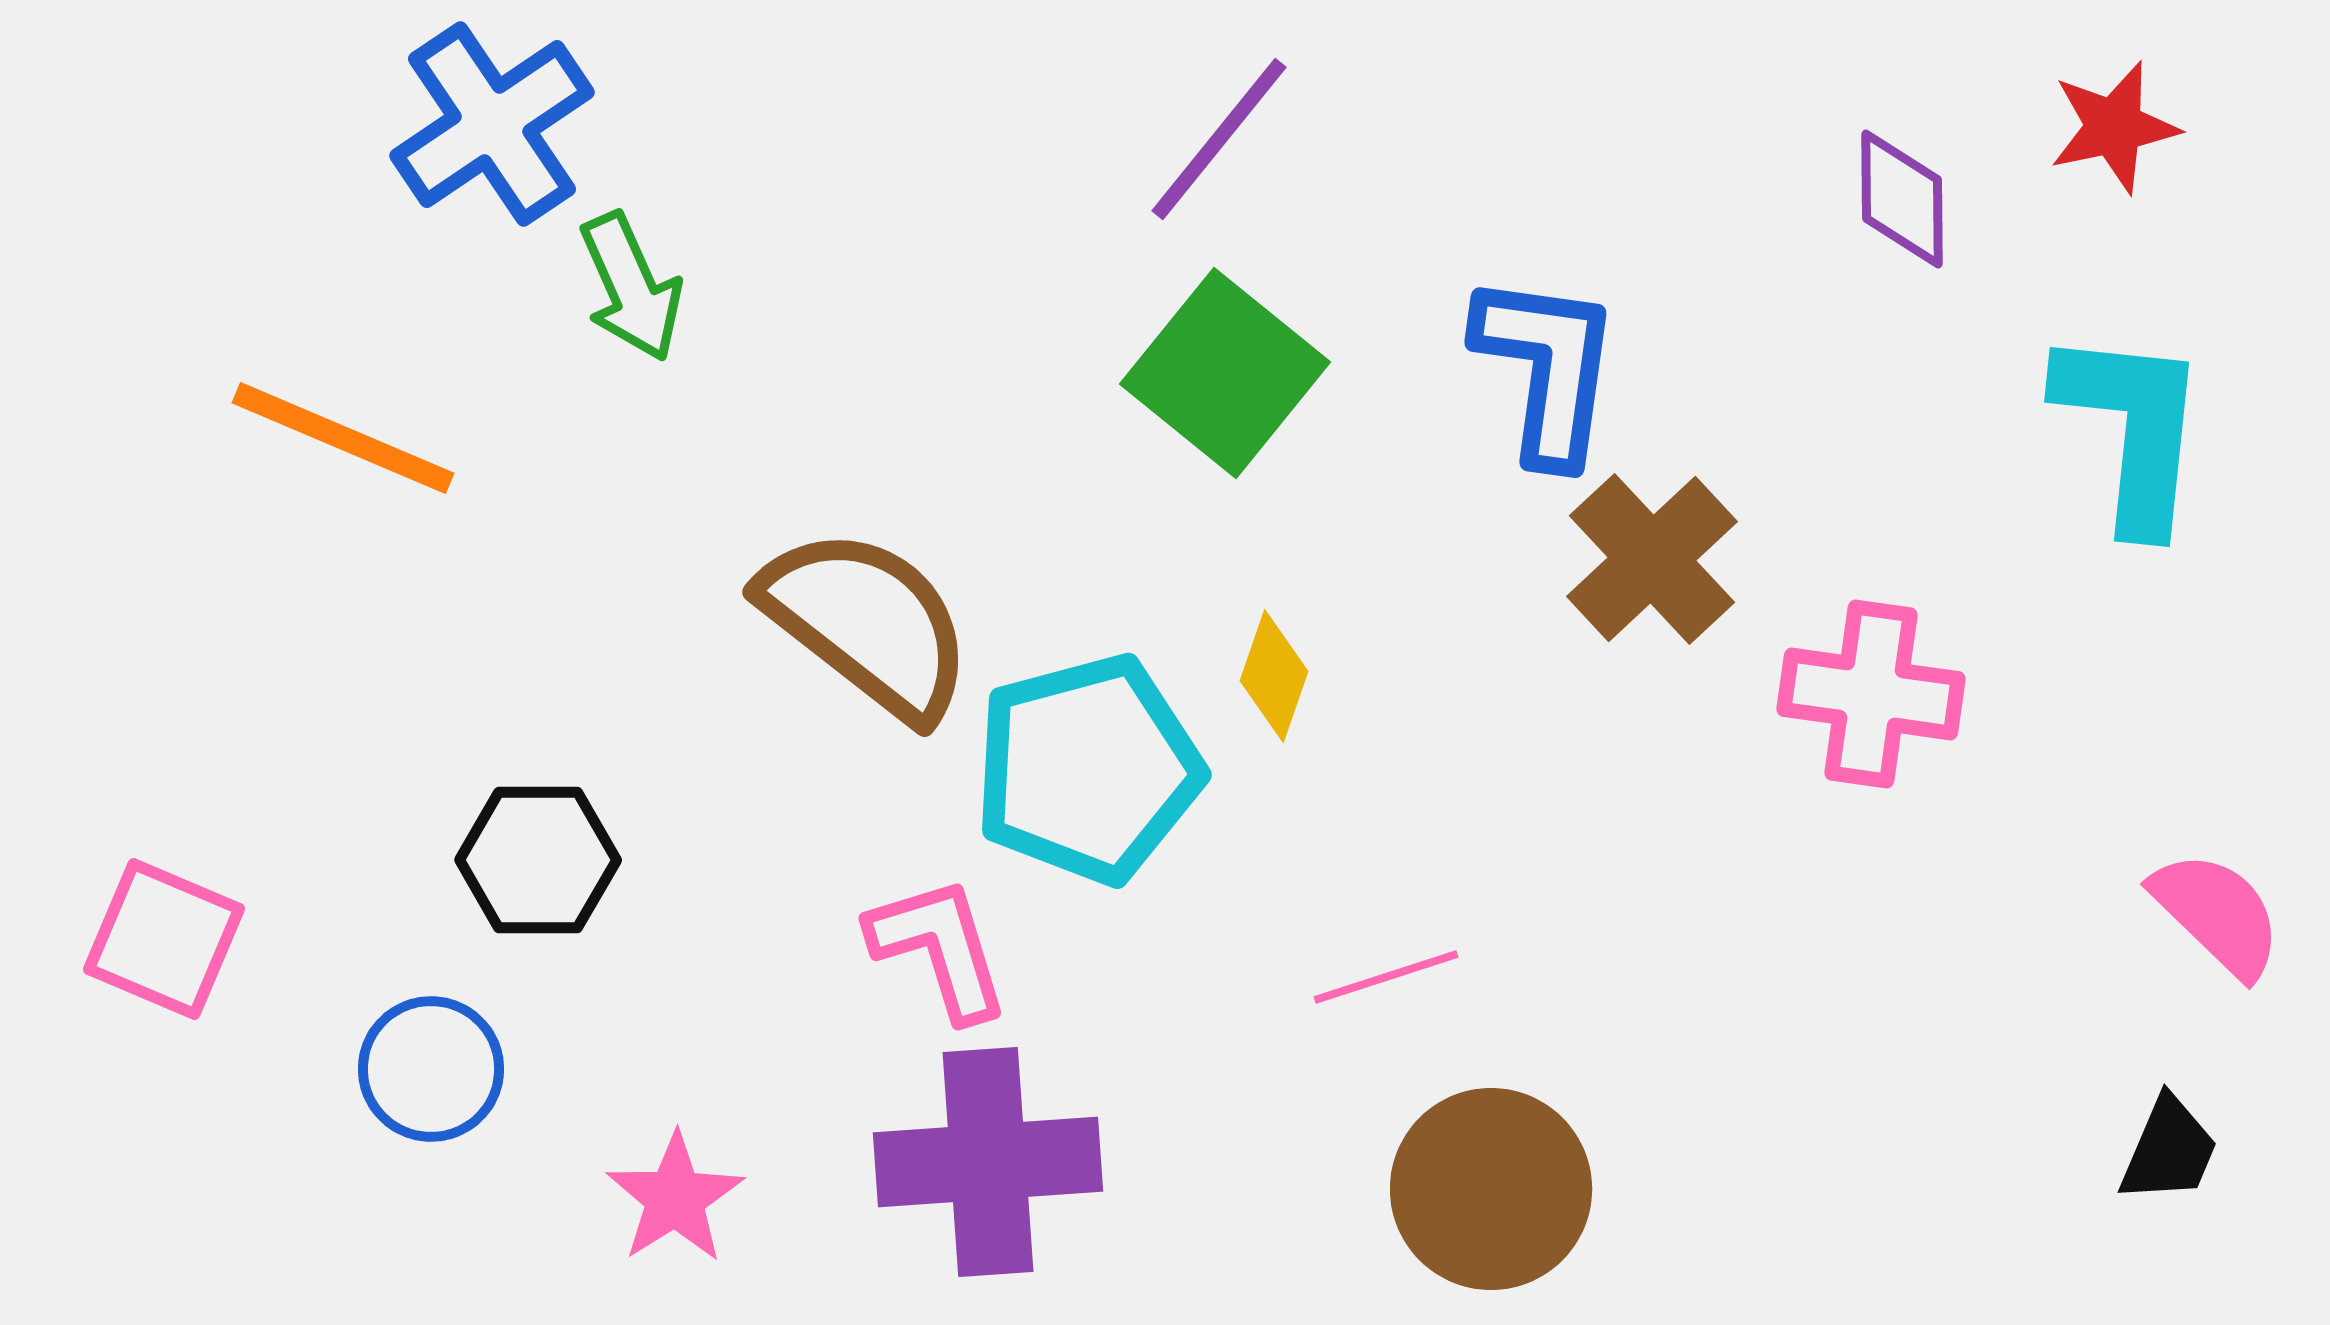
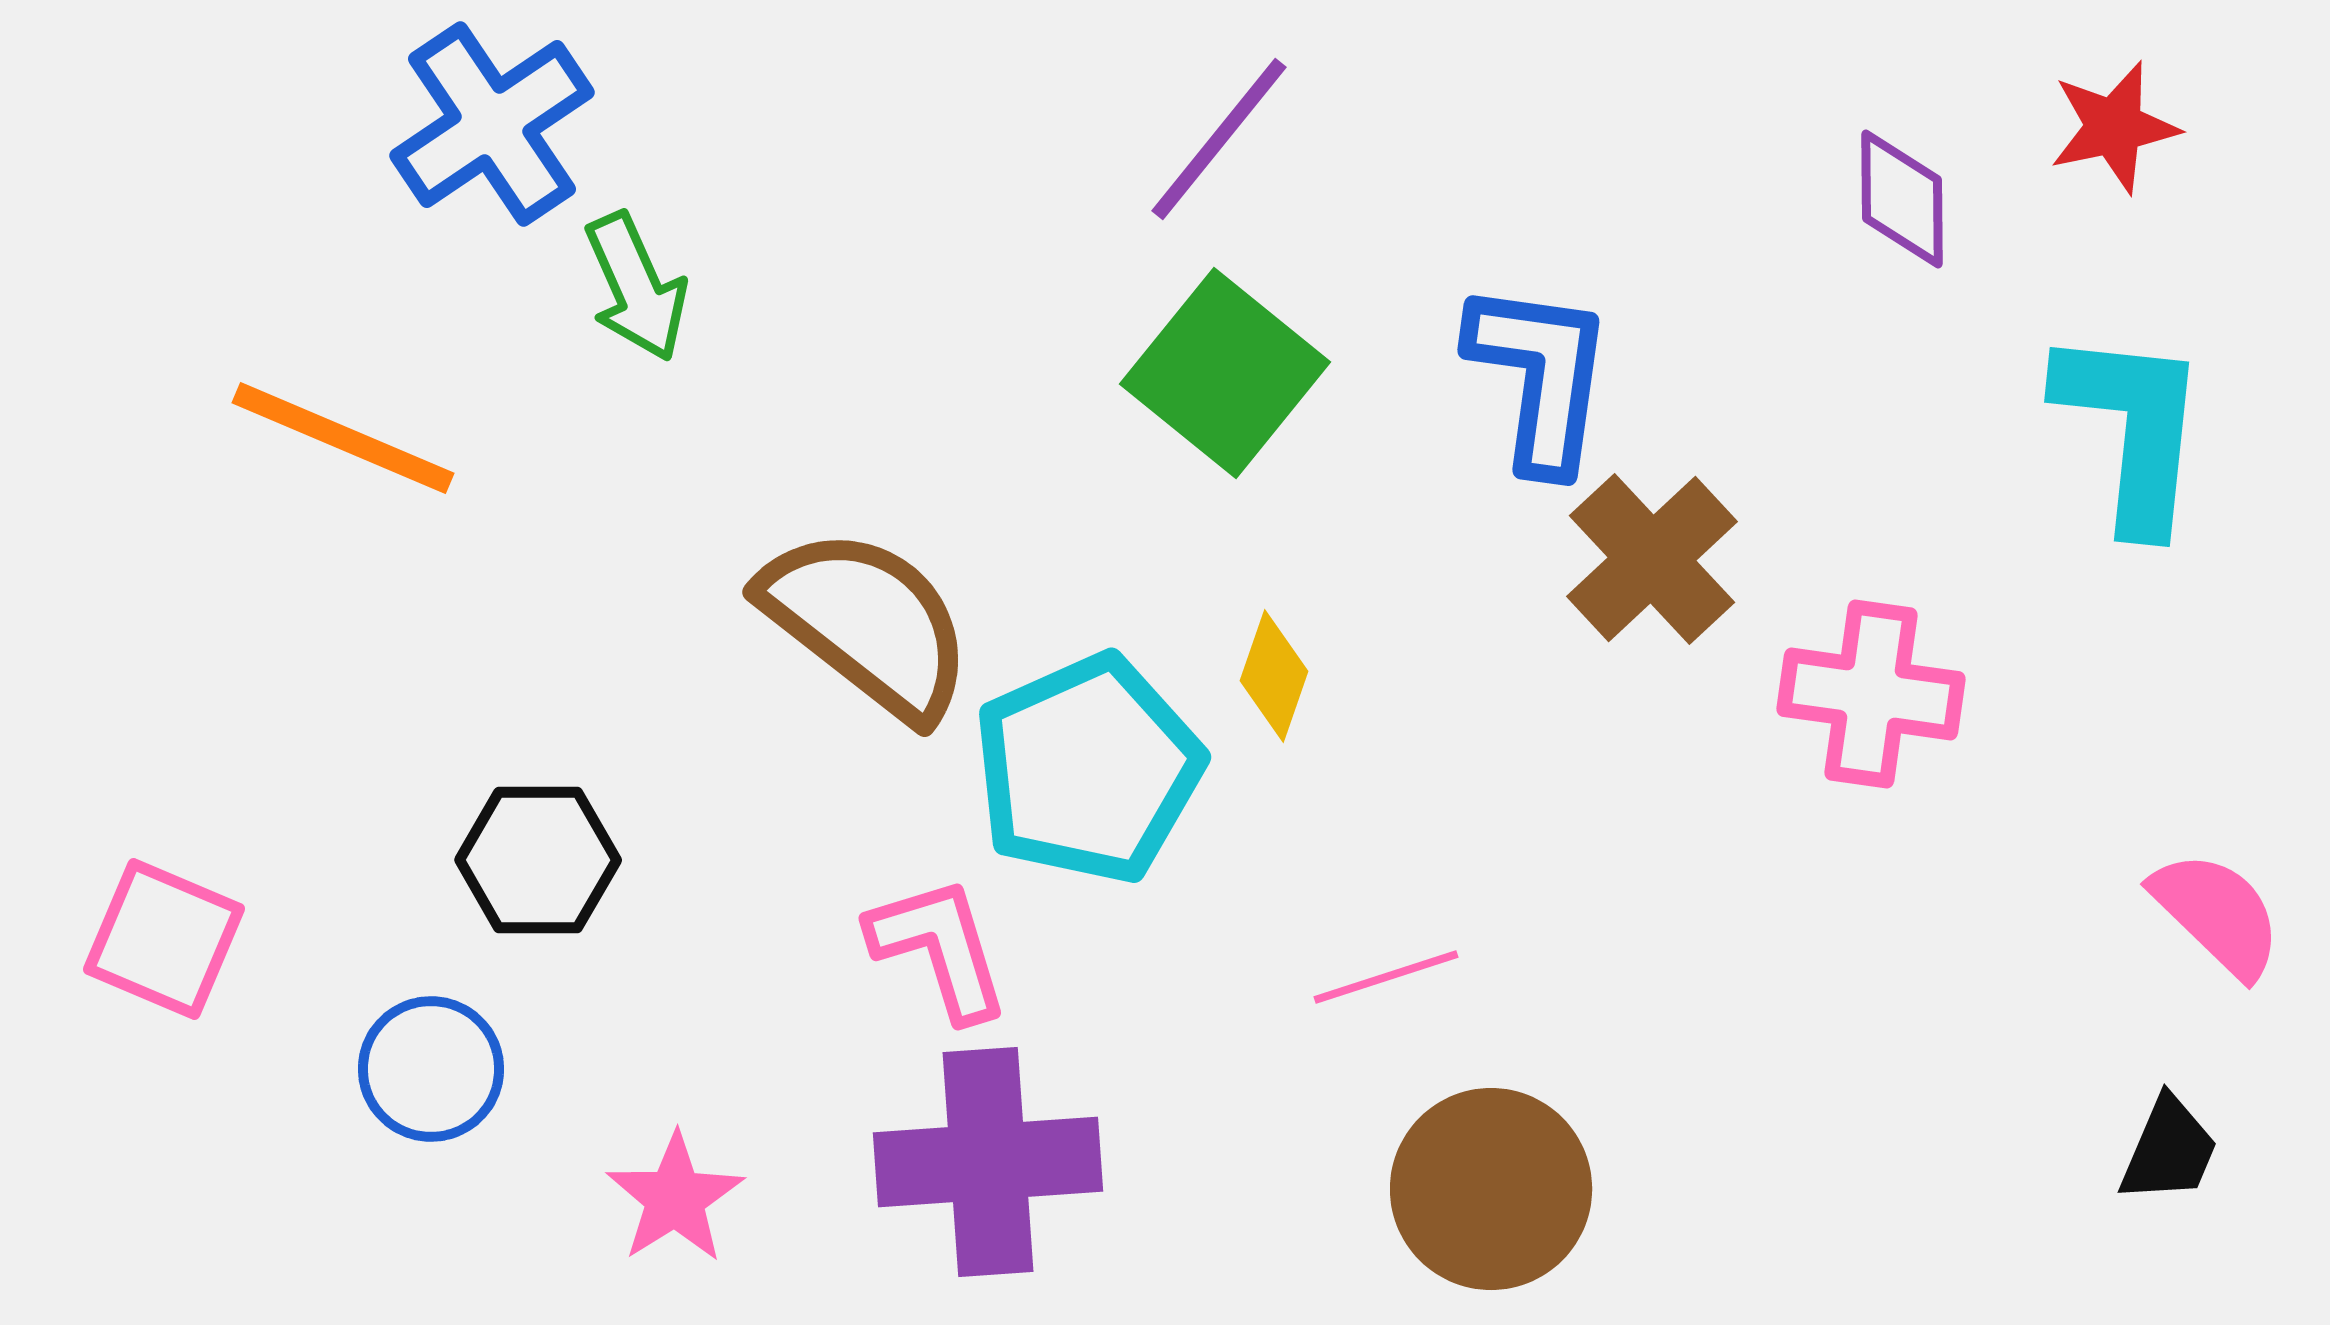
green arrow: moved 5 px right
blue L-shape: moved 7 px left, 8 px down
cyan pentagon: rotated 9 degrees counterclockwise
